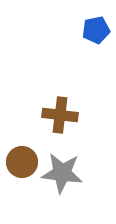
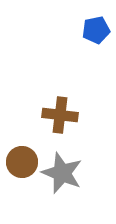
gray star: rotated 15 degrees clockwise
